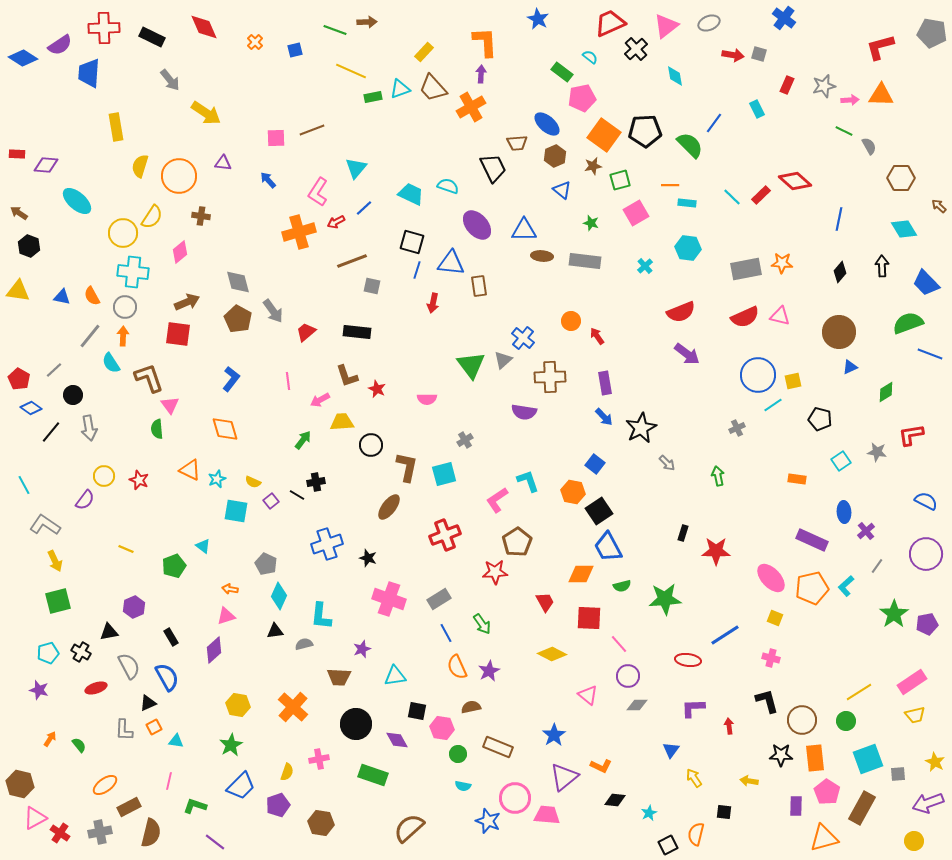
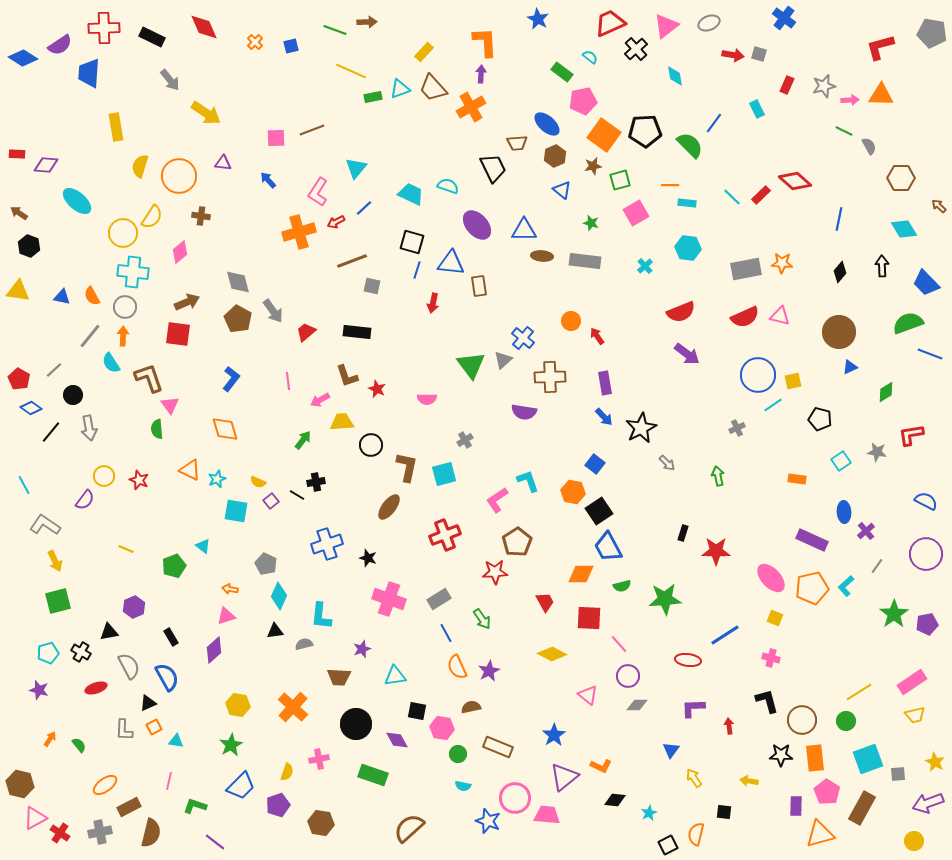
blue square at (295, 50): moved 4 px left, 4 px up
pink pentagon at (582, 98): moved 1 px right, 3 px down
yellow semicircle at (253, 482): moved 5 px right
green arrow at (482, 624): moved 5 px up
orange triangle at (824, 838): moved 4 px left, 4 px up
